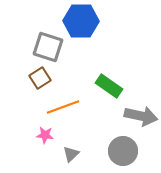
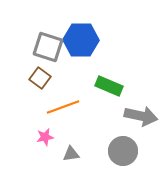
blue hexagon: moved 19 px down
brown square: rotated 20 degrees counterclockwise
green rectangle: rotated 12 degrees counterclockwise
pink star: moved 2 px down; rotated 18 degrees counterclockwise
gray triangle: rotated 36 degrees clockwise
